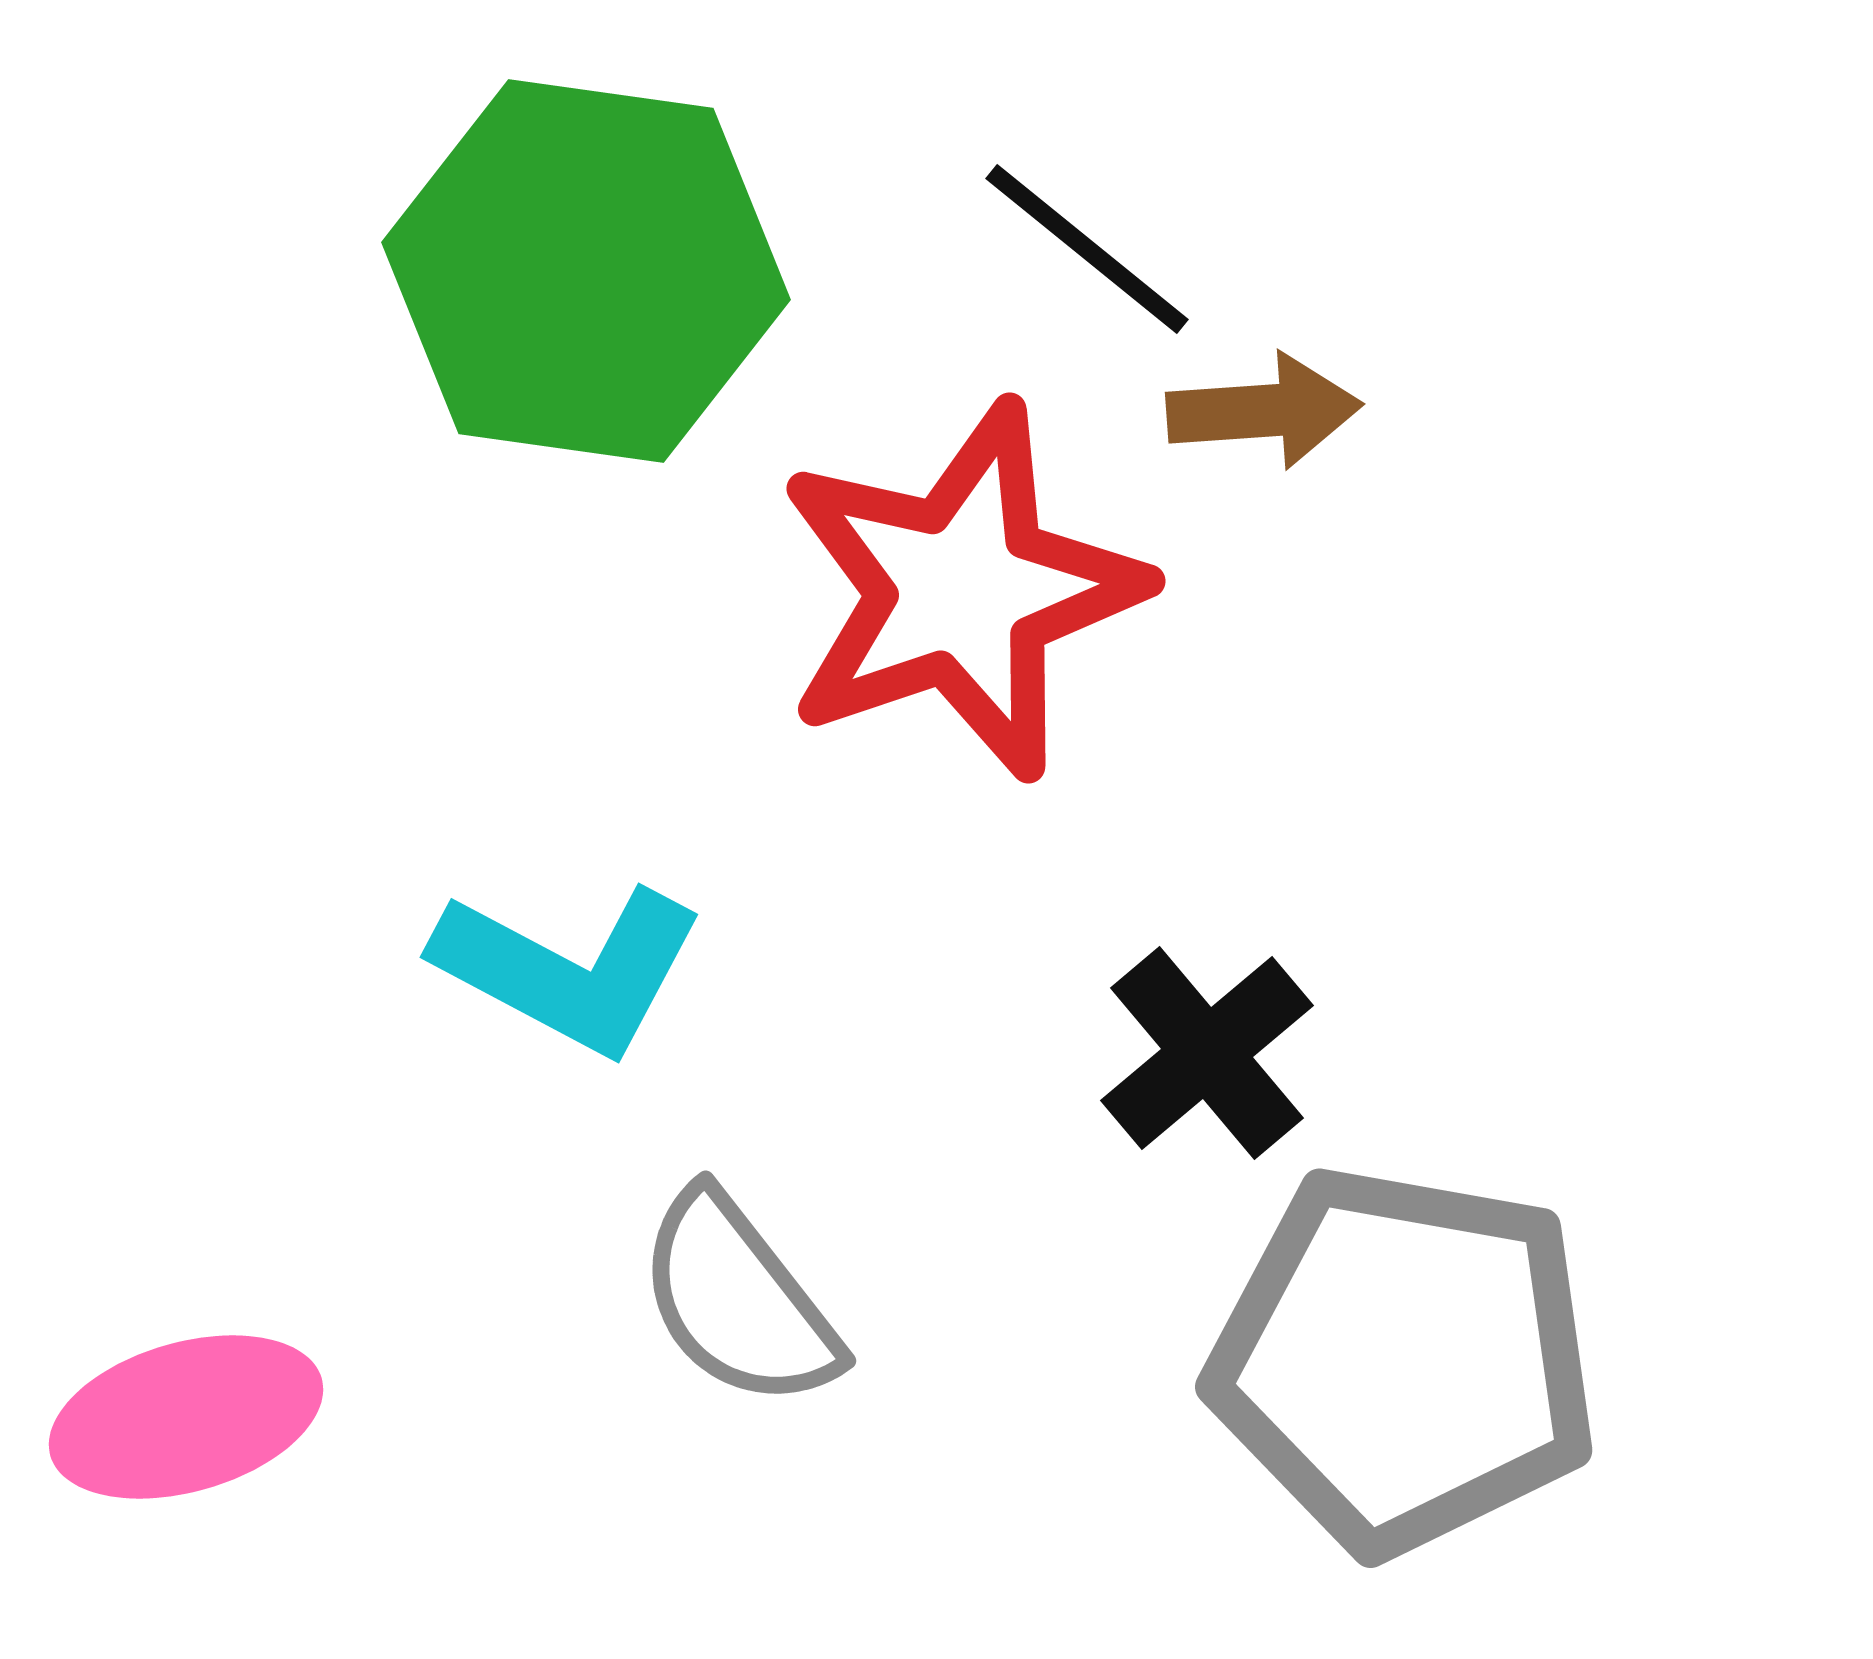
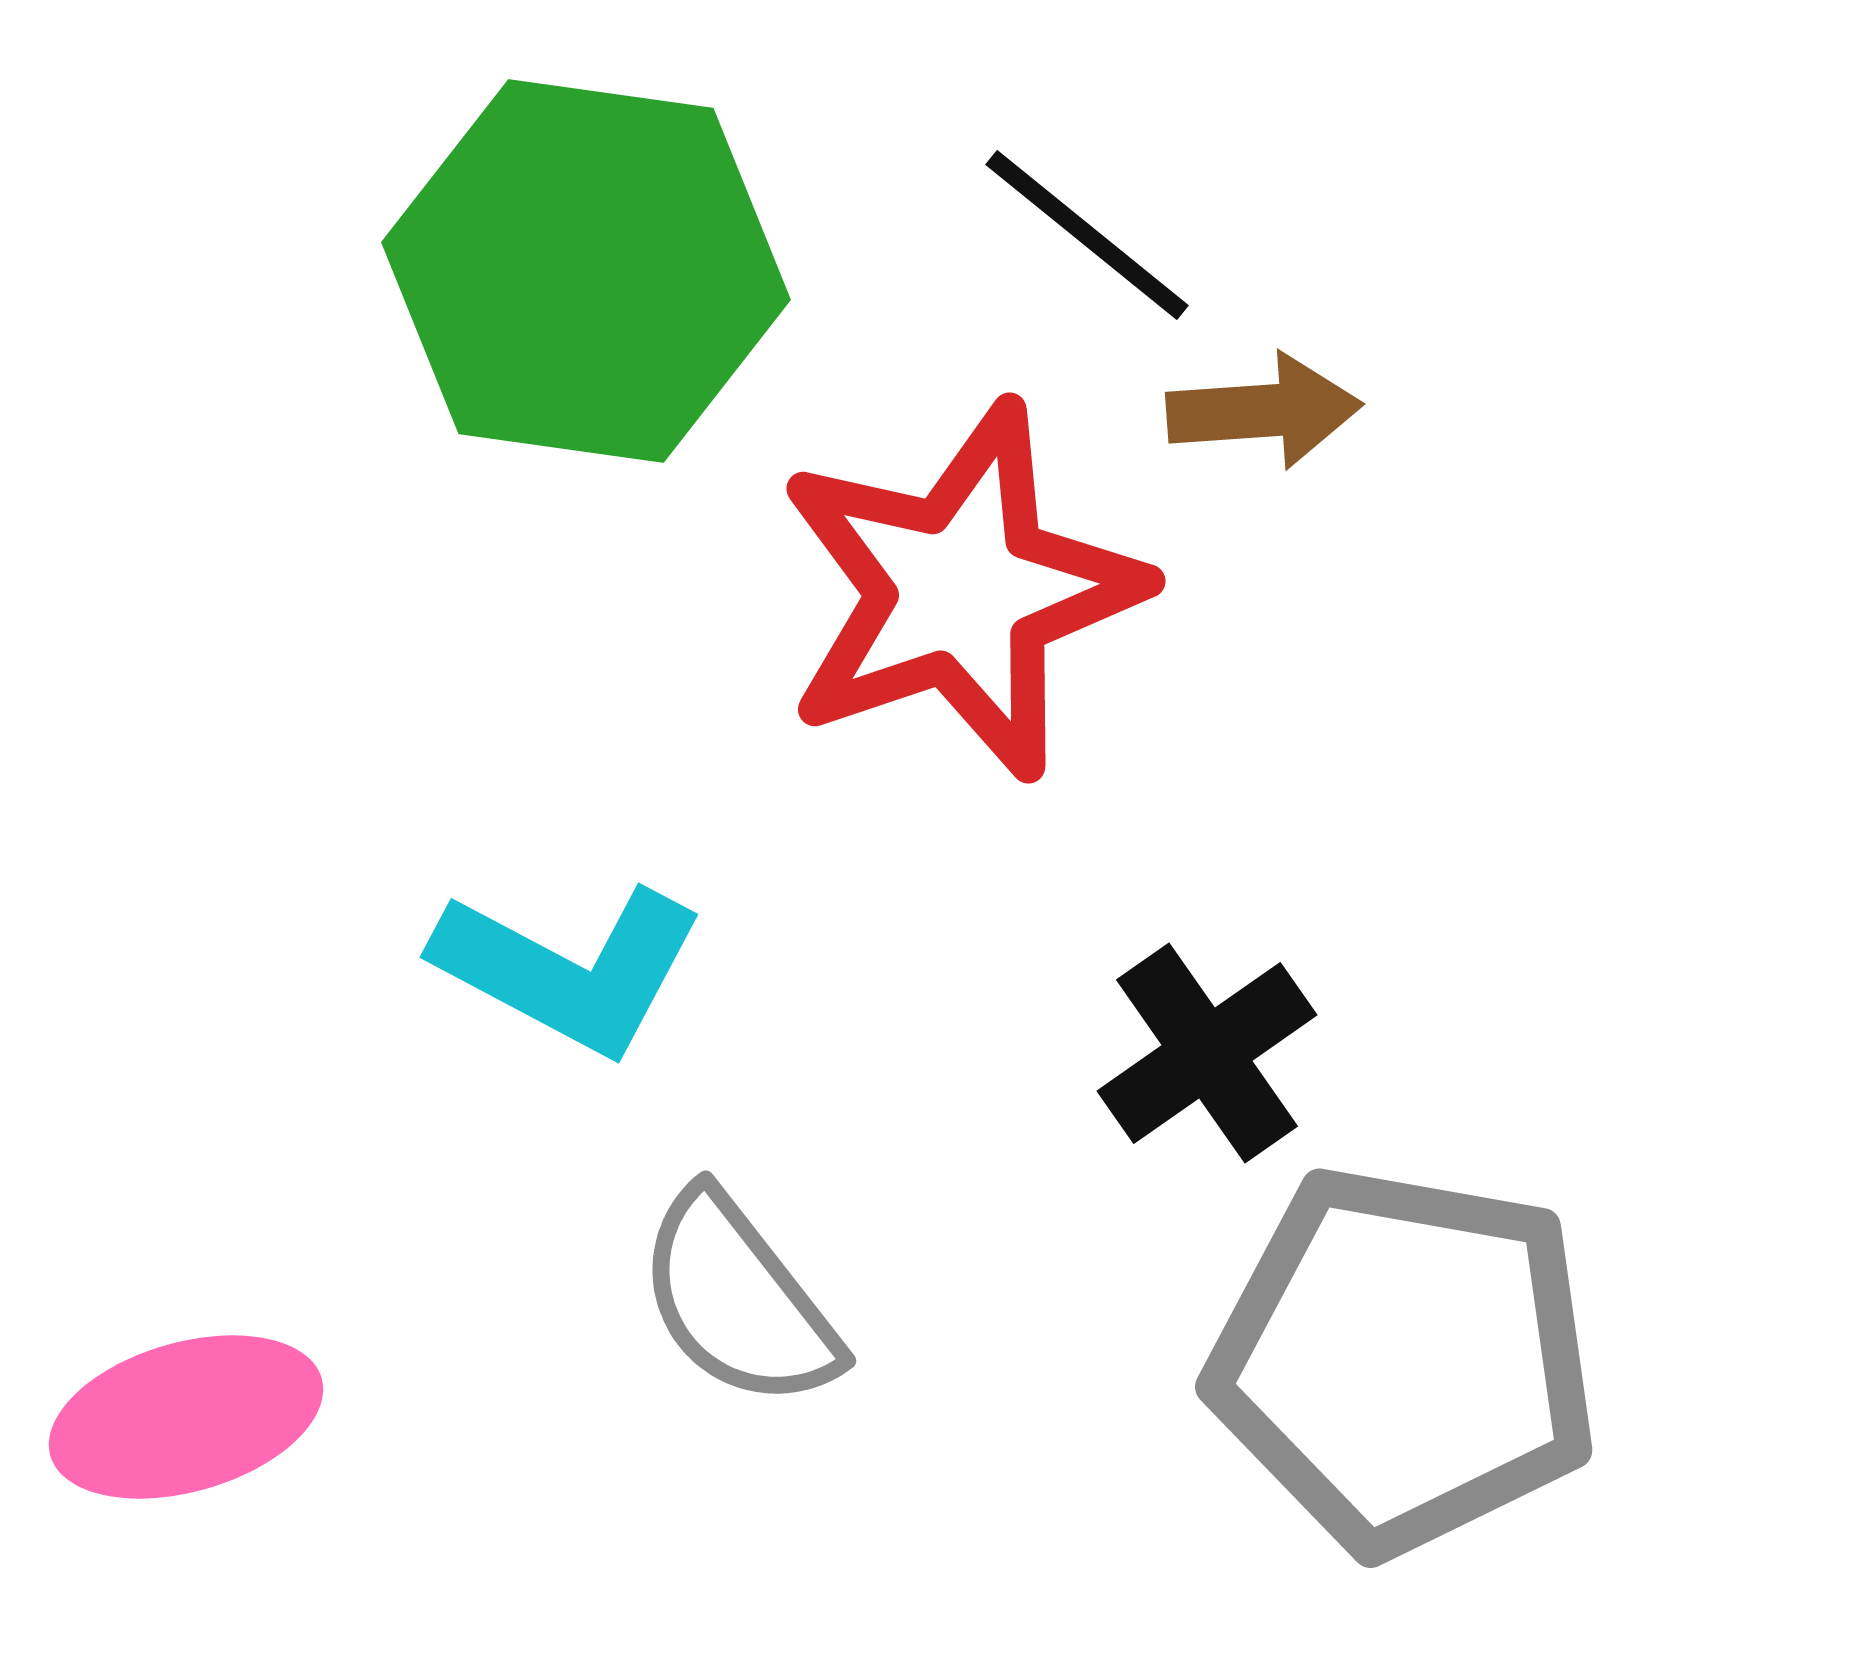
black line: moved 14 px up
black cross: rotated 5 degrees clockwise
